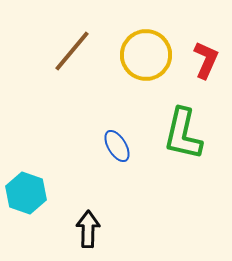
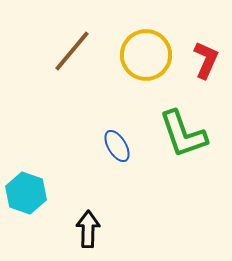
green L-shape: rotated 32 degrees counterclockwise
